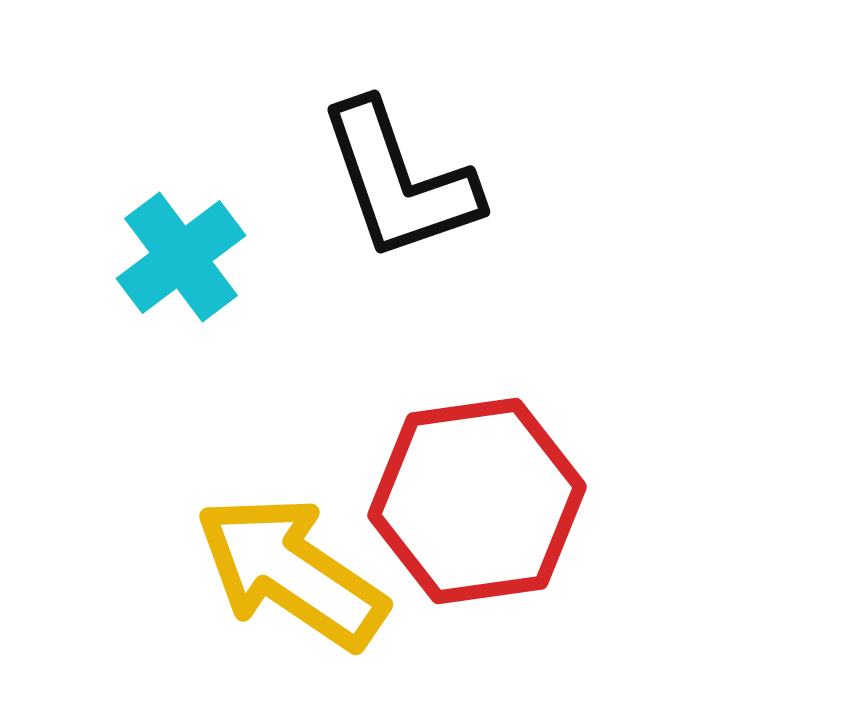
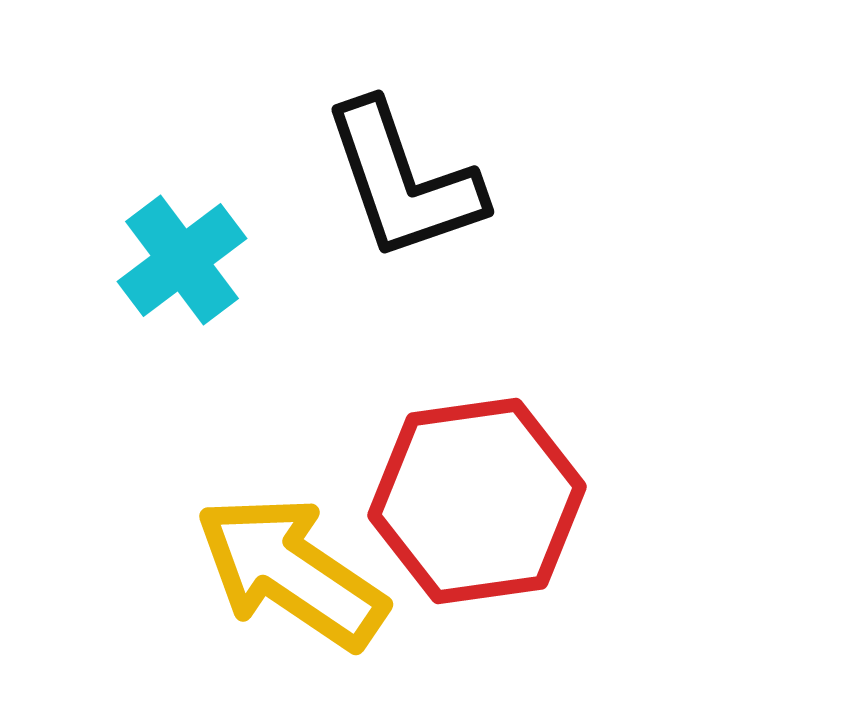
black L-shape: moved 4 px right
cyan cross: moved 1 px right, 3 px down
